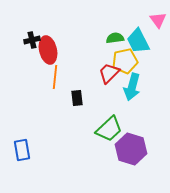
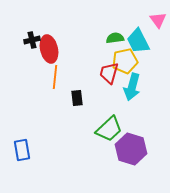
red ellipse: moved 1 px right, 1 px up
red trapezoid: rotated 30 degrees counterclockwise
